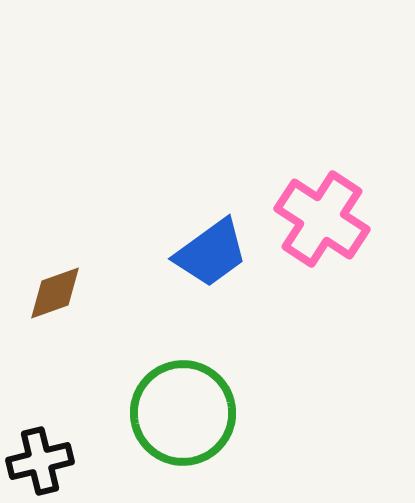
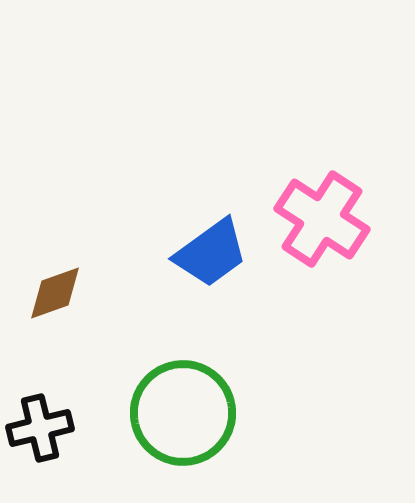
black cross: moved 33 px up
